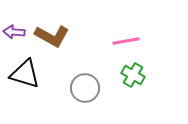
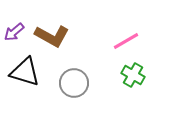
purple arrow: rotated 45 degrees counterclockwise
pink line: rotated 20 degrees counterclockwise
black triangle: moved 2 px up
gray circle: moved 11 px left, 5 px up
